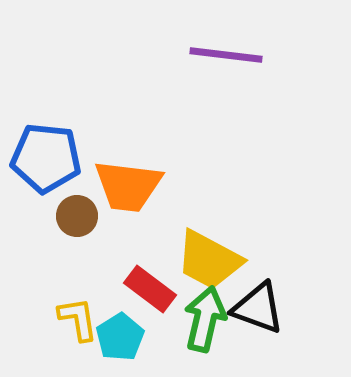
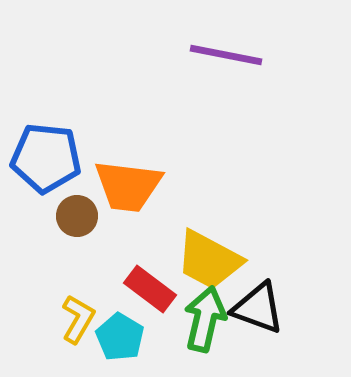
purple line: rotated 4 degrees clockwise
yellow L-shape: rotated 39 degrees clockwise
cyan pentagon: rotated 9 degrees counterclockwise
